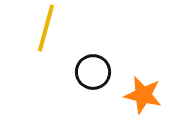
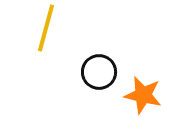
black circle: moved 6 px right
